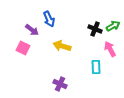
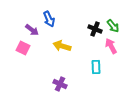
green arrow: rotated 80 degrees clockwise
pink arrow: moved 1 px right, 3 px up
